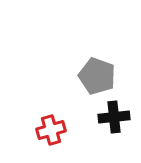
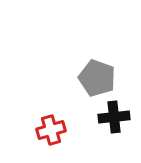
gray pentagon: moved 2 px down
